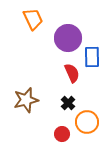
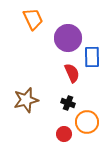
black cross: rotated 24 degrees counterclockwise
red circle: moved 2 px right
